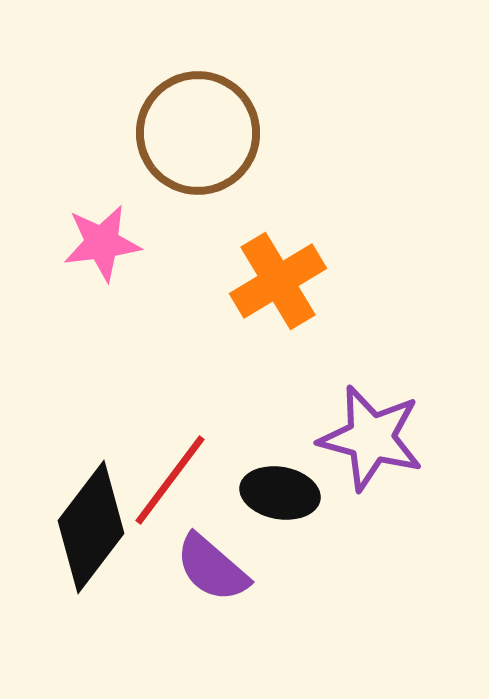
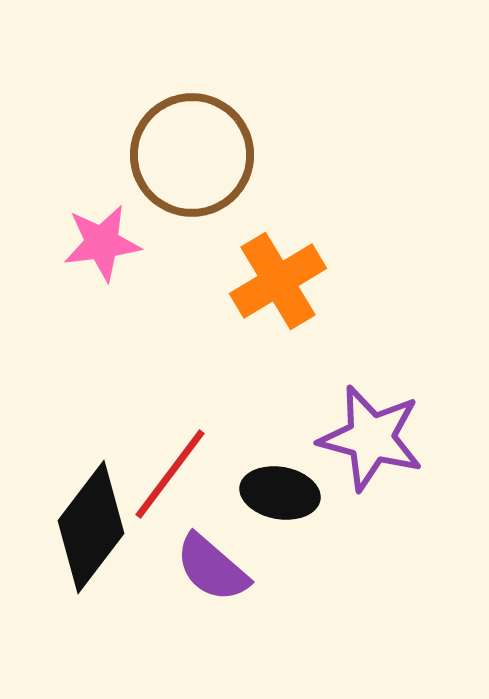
brown circle: moved 6 px left, 22 px down
red line: moved 6 px up
